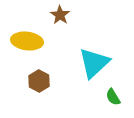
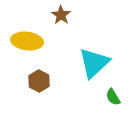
brown star: moved 1 px right
